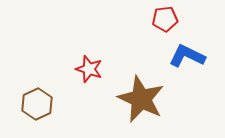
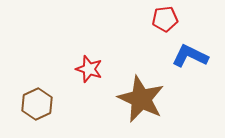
blue L-shape: moved 3 px right
